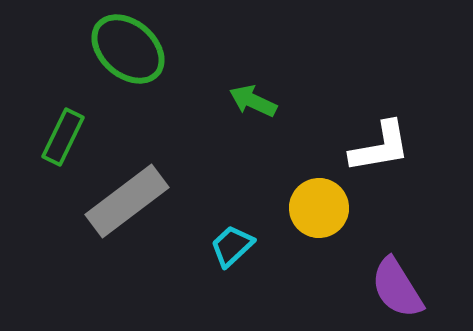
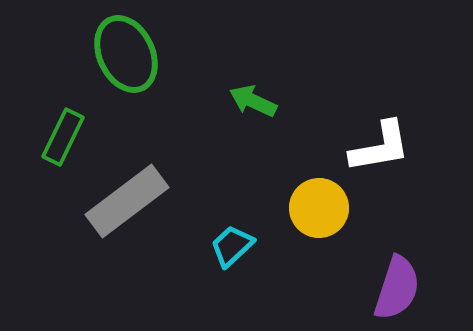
green ellipse: moved 2 px left, 5 px down; rotated 24 degrees clockwise
purple semicircle: rotated 130 degrees counterclockwise
